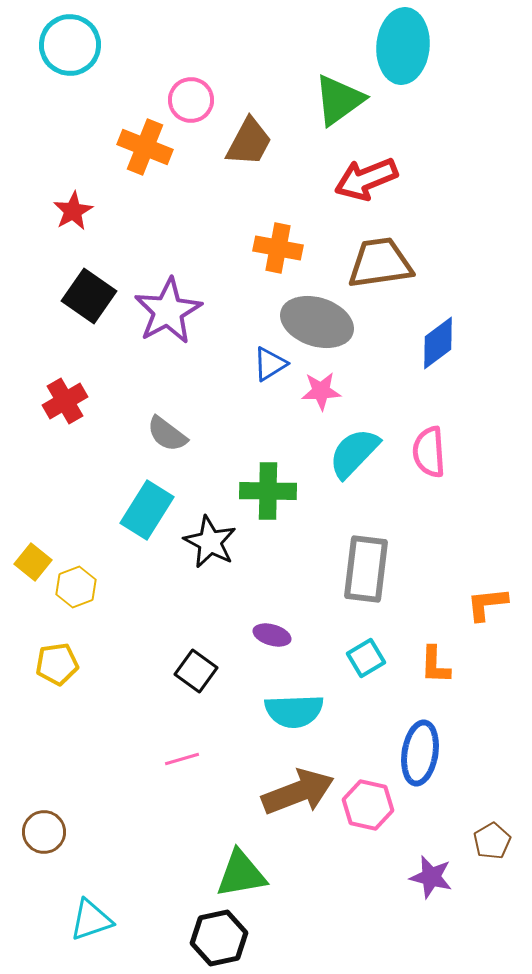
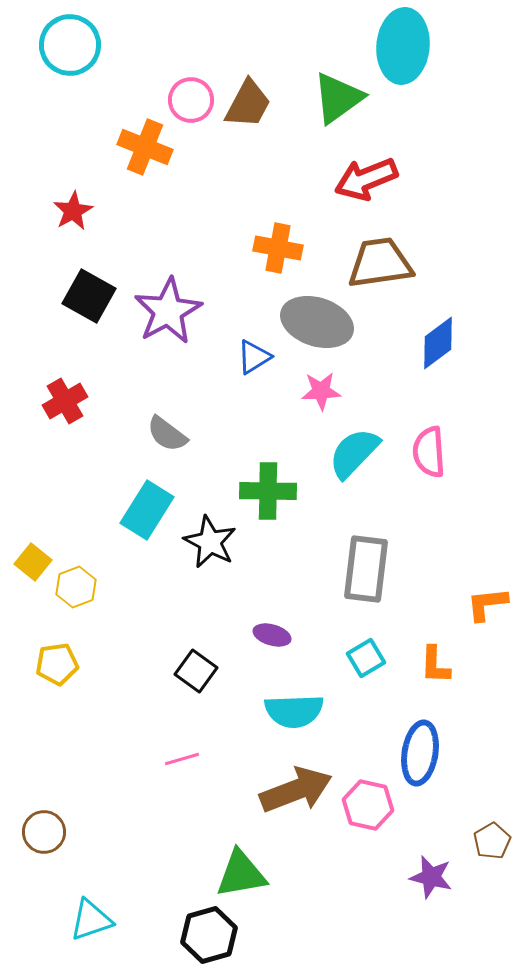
green triangle at (339, 100): moved 1 px left, 2 px up
brown trapezoid at (249, 142): moved 1 px left, 38 px up
black square at (89, 296): rotated 6 degrees counterclockwise
blue triangle at (270, 364): moved 16 px left, 7 px up
brown arrow at (298, 792): moved 2 px left, 2 px up
black hexagon at (219, 938): moved 10 px left, 3 px up; rotated 4 degrees counterclockwise
